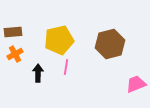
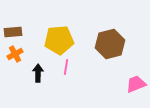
yellow pentagon: rotated 8 degrees clockwise
